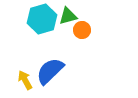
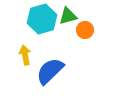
orange circle: moved 3 px right
yellow arrow: moved 25 px up; rotated 18 degrees clockwise
